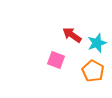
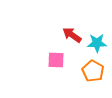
cyan star: rotated 18 degrees clockwise
pink square: rotated 18 degrees counterclockwise
